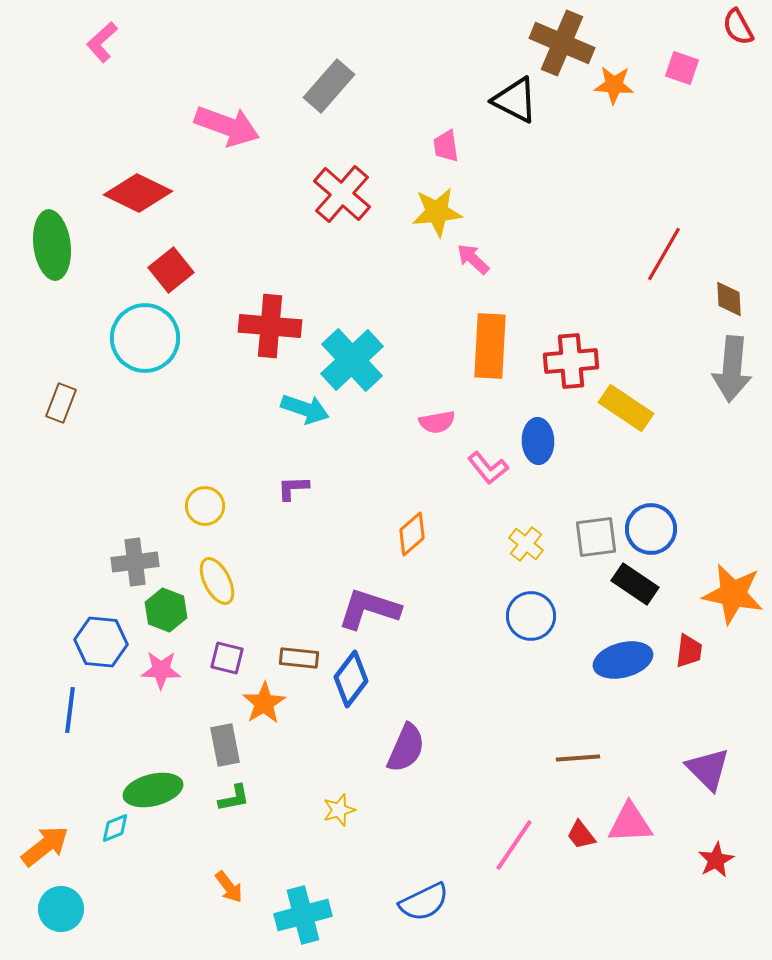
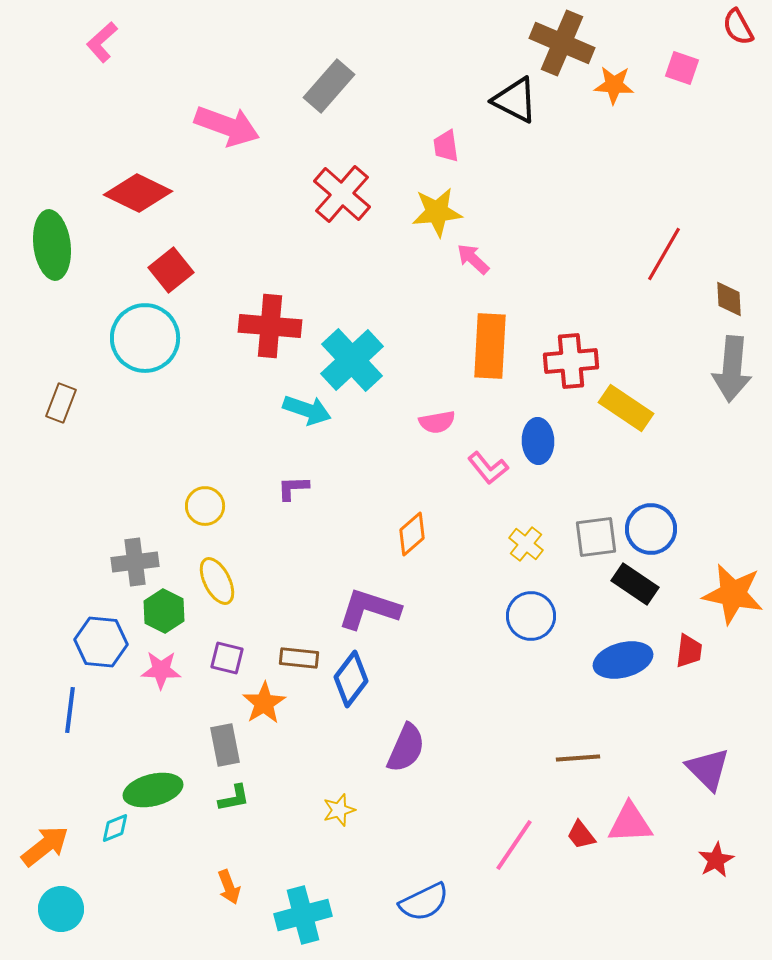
cyan arrow at (305, 409): moved 2 px right, 1 px down
green hexagon at (166, 610): moved 2 px left, 1 px down; rotated 6 degrees clockwise
orange arrow at (229, 887): rotated 16 degrees clockwise
